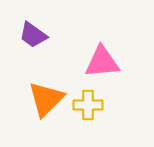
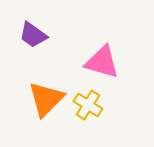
pink triangle: rotated 21 degrees clockwise
yellow cross: rotated 32 degrees clockwise
